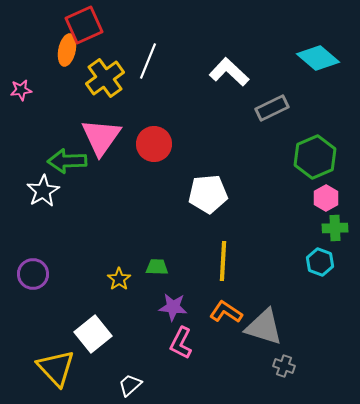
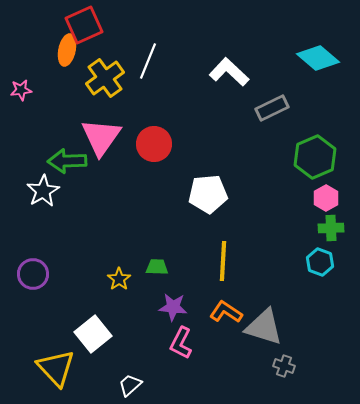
green cross: moved 4 px left
